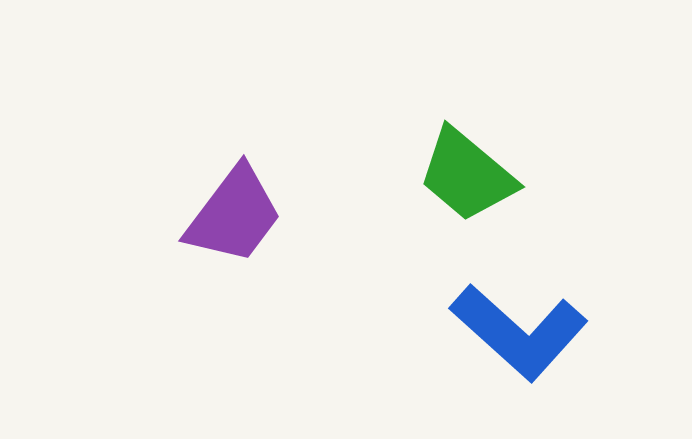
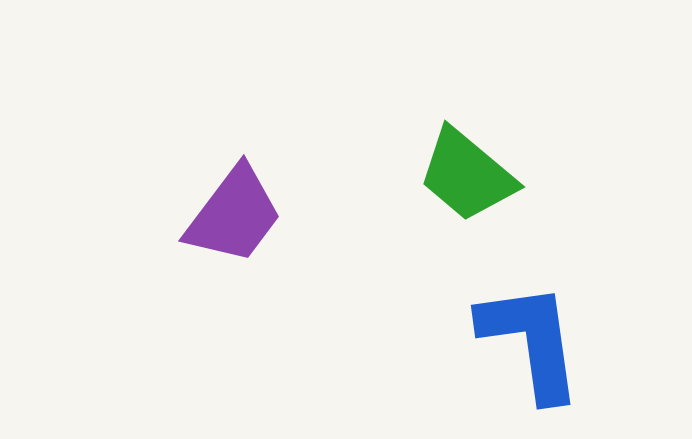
blue L-shape: moved 12 px right, 9 px down; rotated 140 degrees counterclockwise
